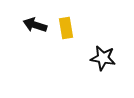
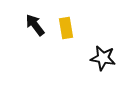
black arrow: rotated 35 degrees clockwise
